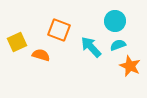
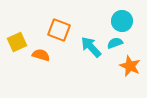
cyan circle: moved 7 px right
cyan semicircle: moved 3 px left, 2 px up
